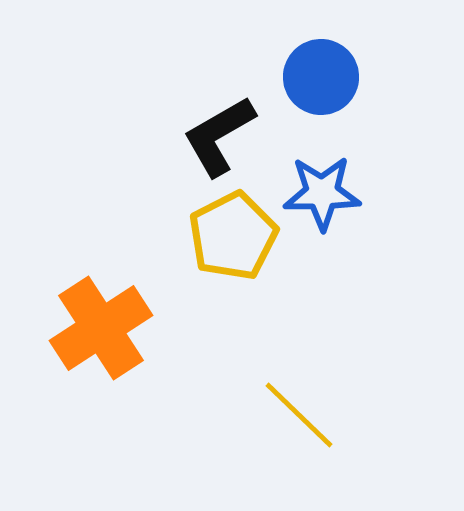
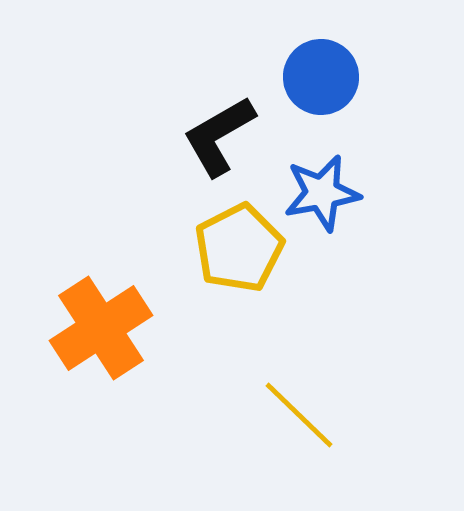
blue star: rotated 10 degrees counterclockwise
yellow pentagon: moved 6 px right, 12 px down
